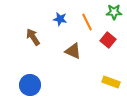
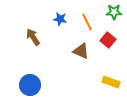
brown triangle: moved 8 px right
